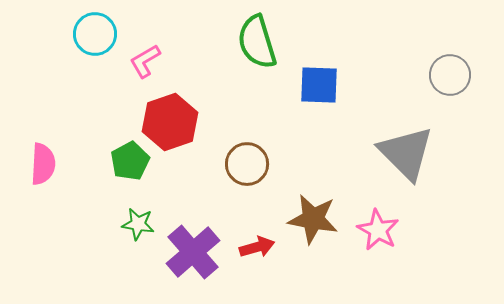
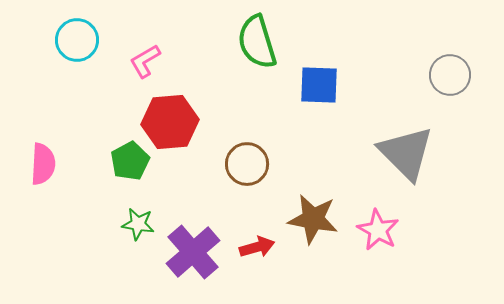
cyan circle: moved 18 px left, 6 px down
red hexagon: rotated 14 degrees clockwise
